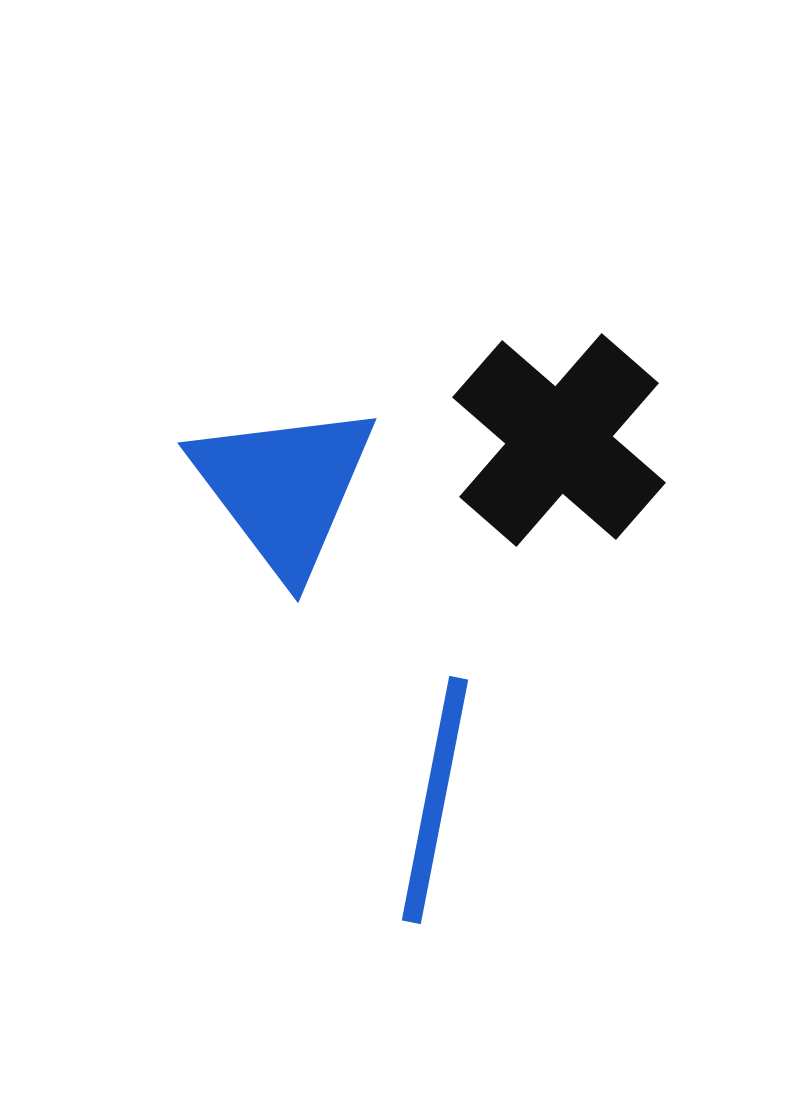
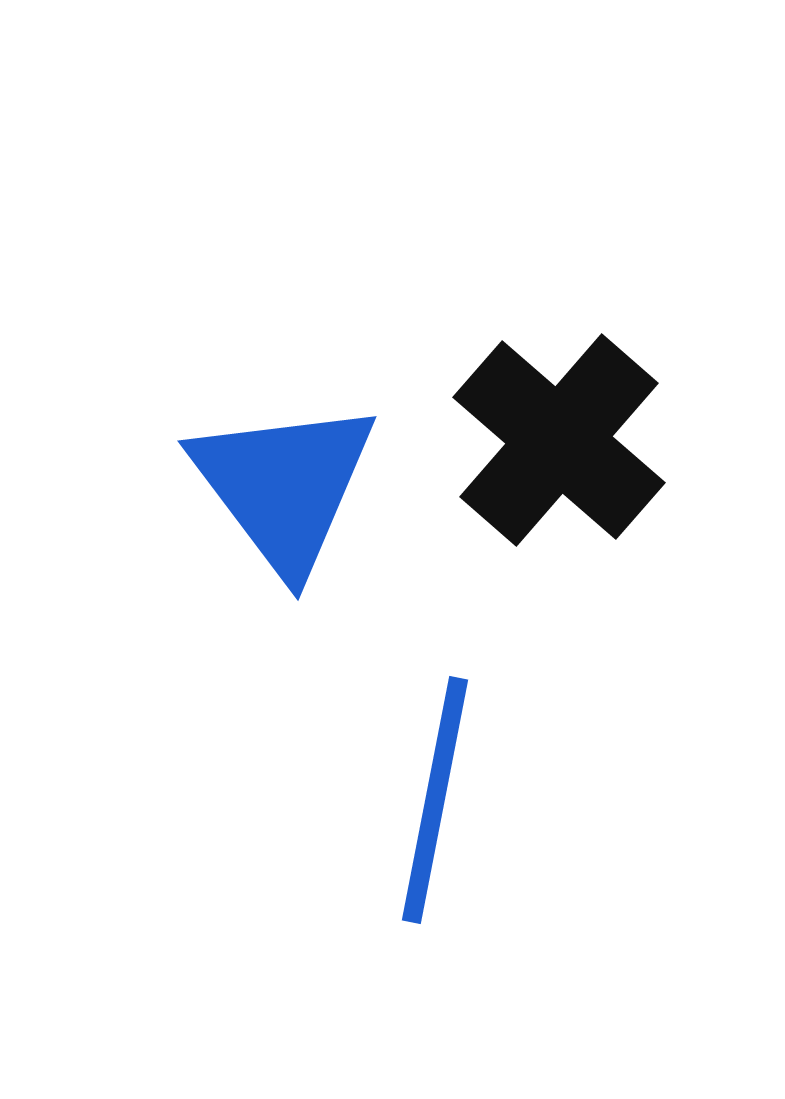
blue triangle: moved 2 px up
